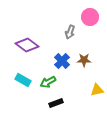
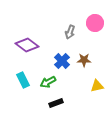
pink circle: moved 5 px right, 6 px down
cyan rectangle: rotated 35 degrees clockwise
yellow triangle: moved 4 px up
